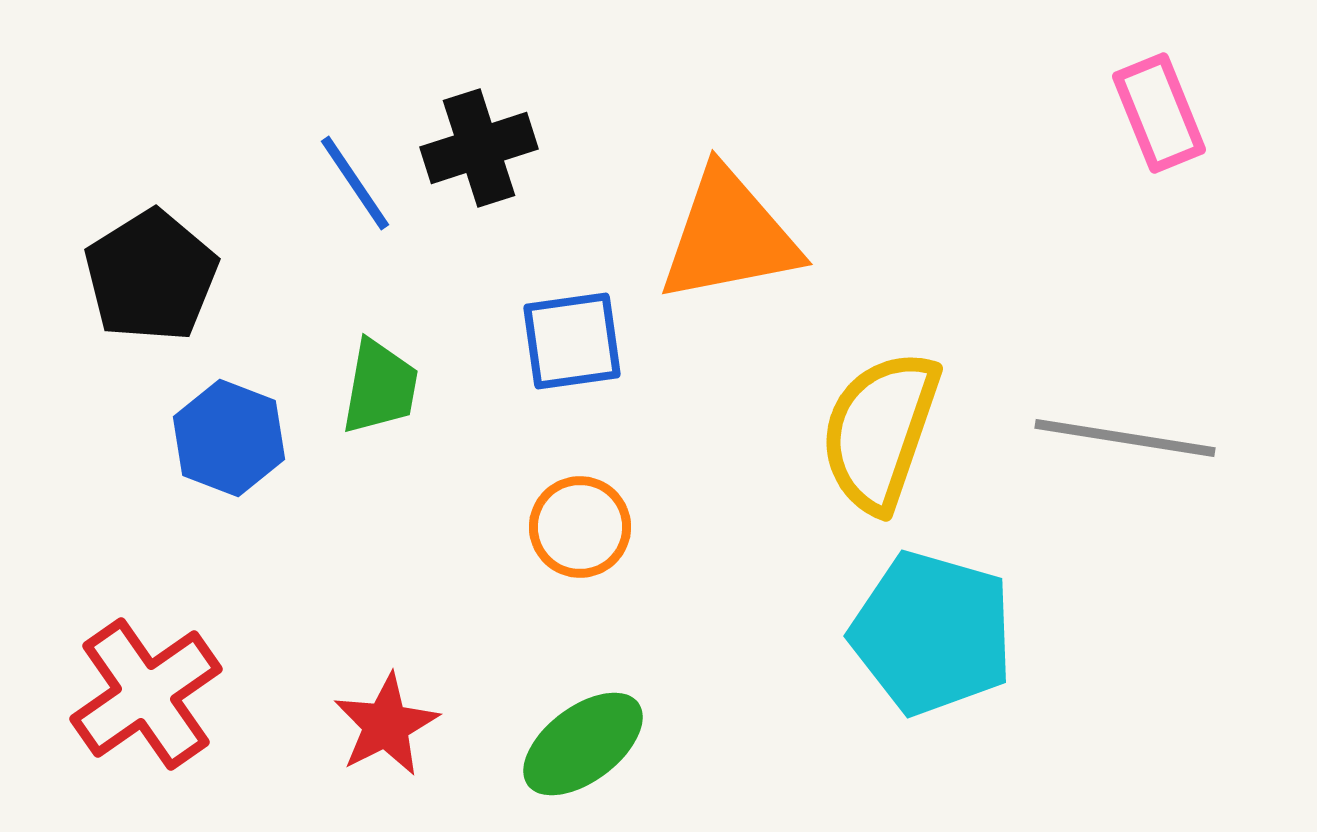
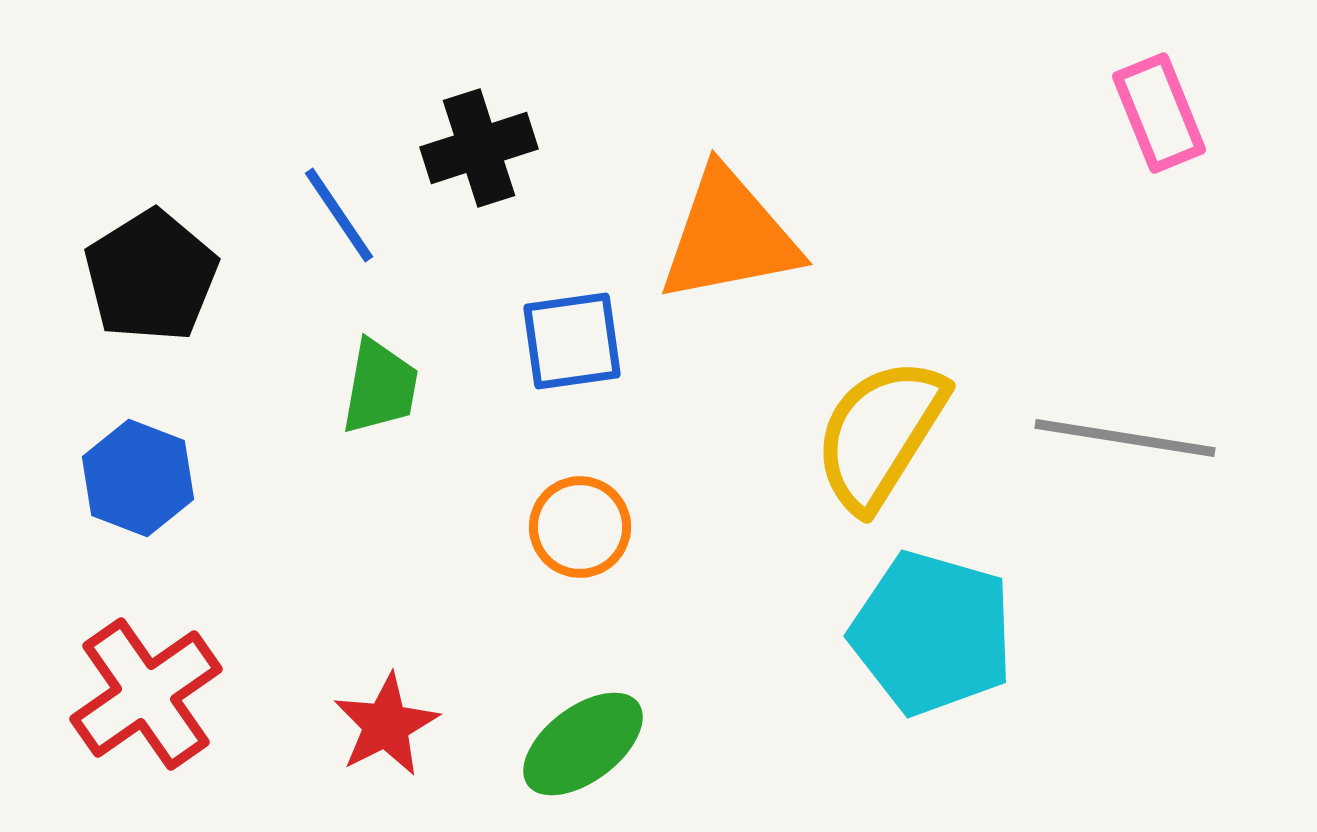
blue line: moved 16 px left, 32 px down
yellow semicircle: moved 3 px down; rotated 13 degrees clockwise
blue hexagon: moved 91 px left, 40 px down
